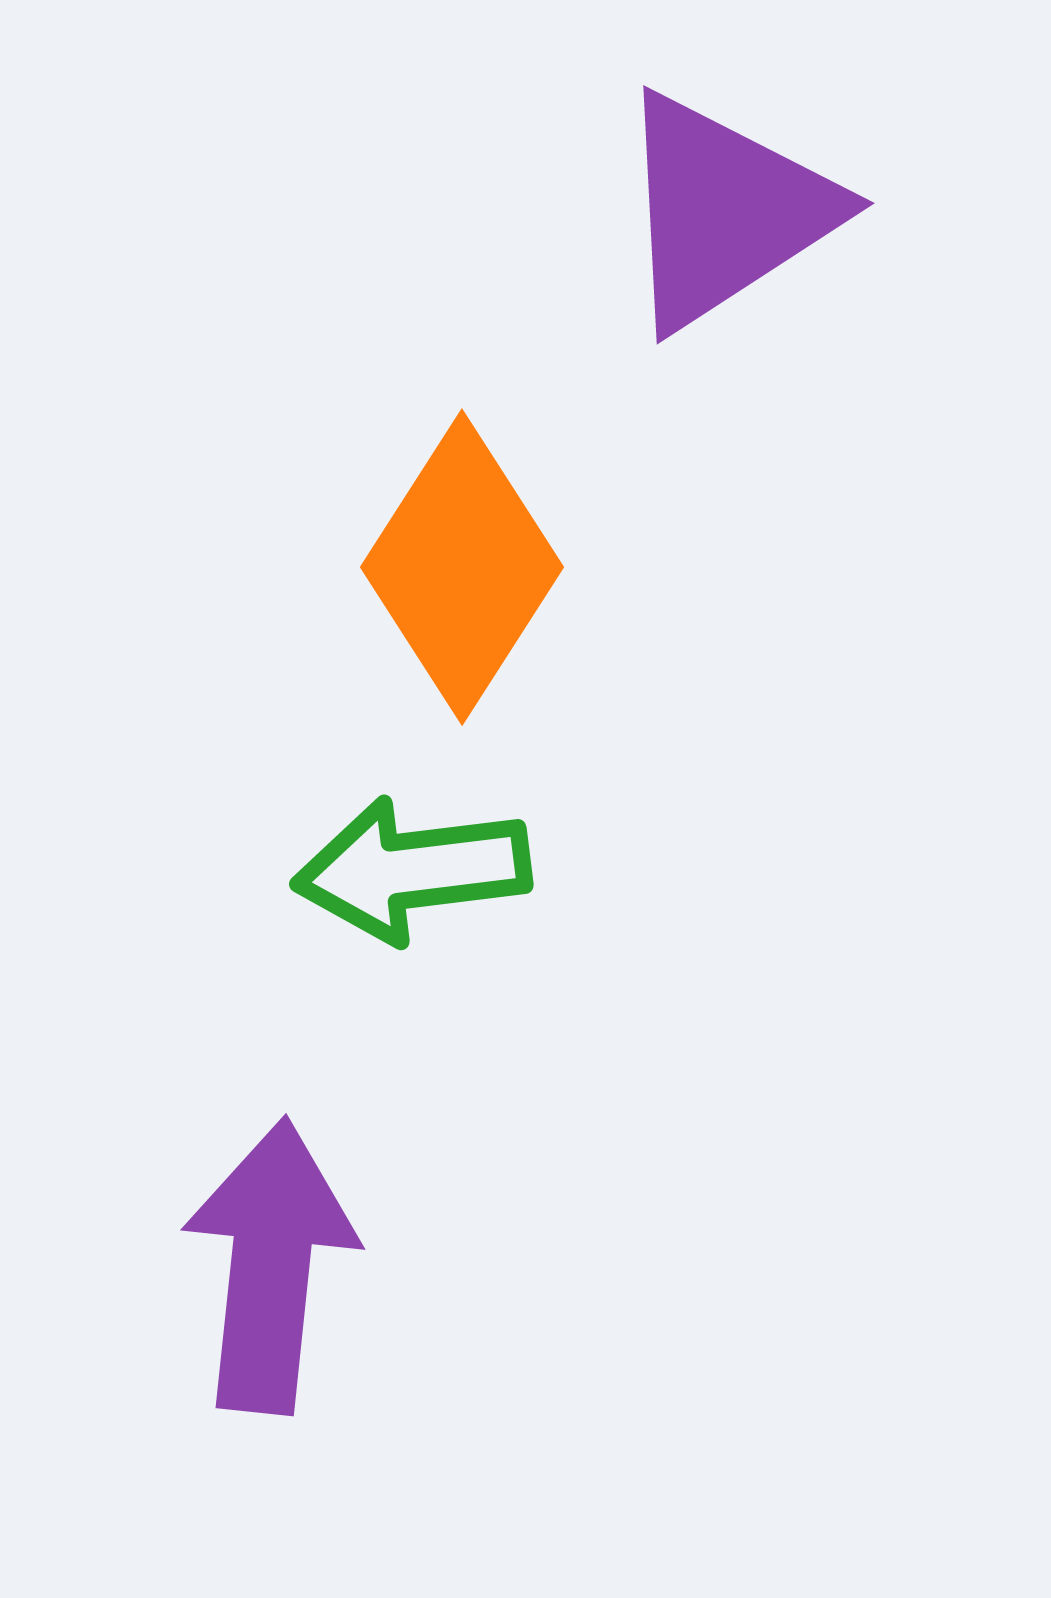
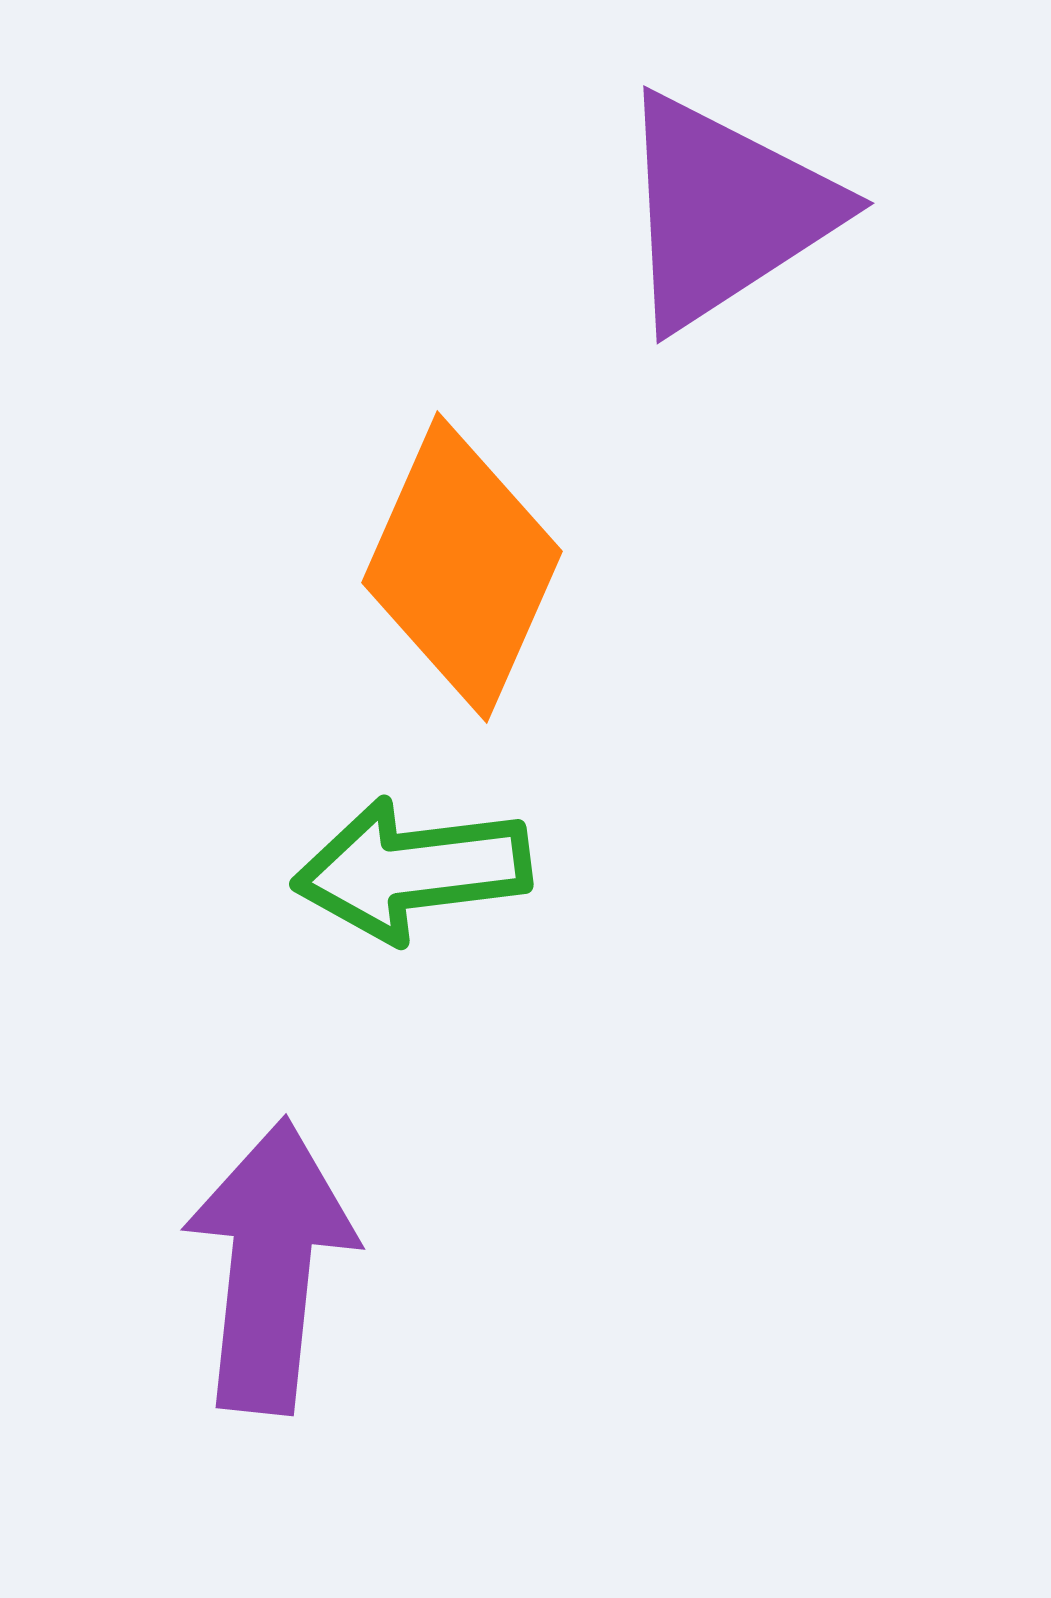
orange diamond: rotated 9 degrees counterclockwise
